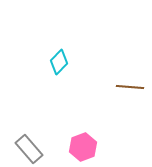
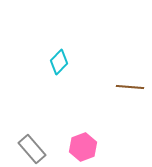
gray rectangle: moved 3 px right
